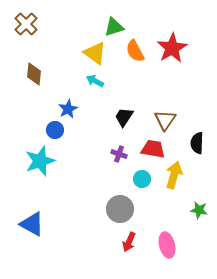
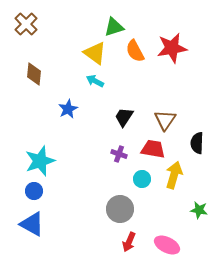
red star: rotated 20 degrees clockwise
blue circle: moved 21 px left, 61 px down
pink ellipse: rotated 50 degrees counterclockwise
